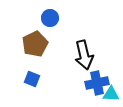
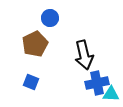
blue square: moved 1 px left, 3 px down
